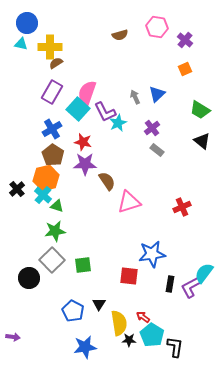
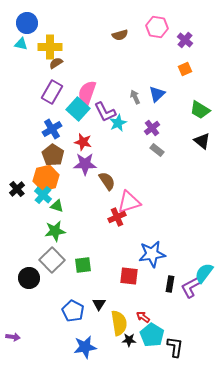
red cross at (182, 207): moved 65 px left, 10 px down
